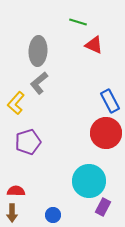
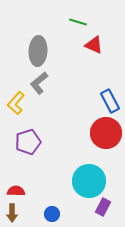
blue circle: moved 1 px left, 1 px up
